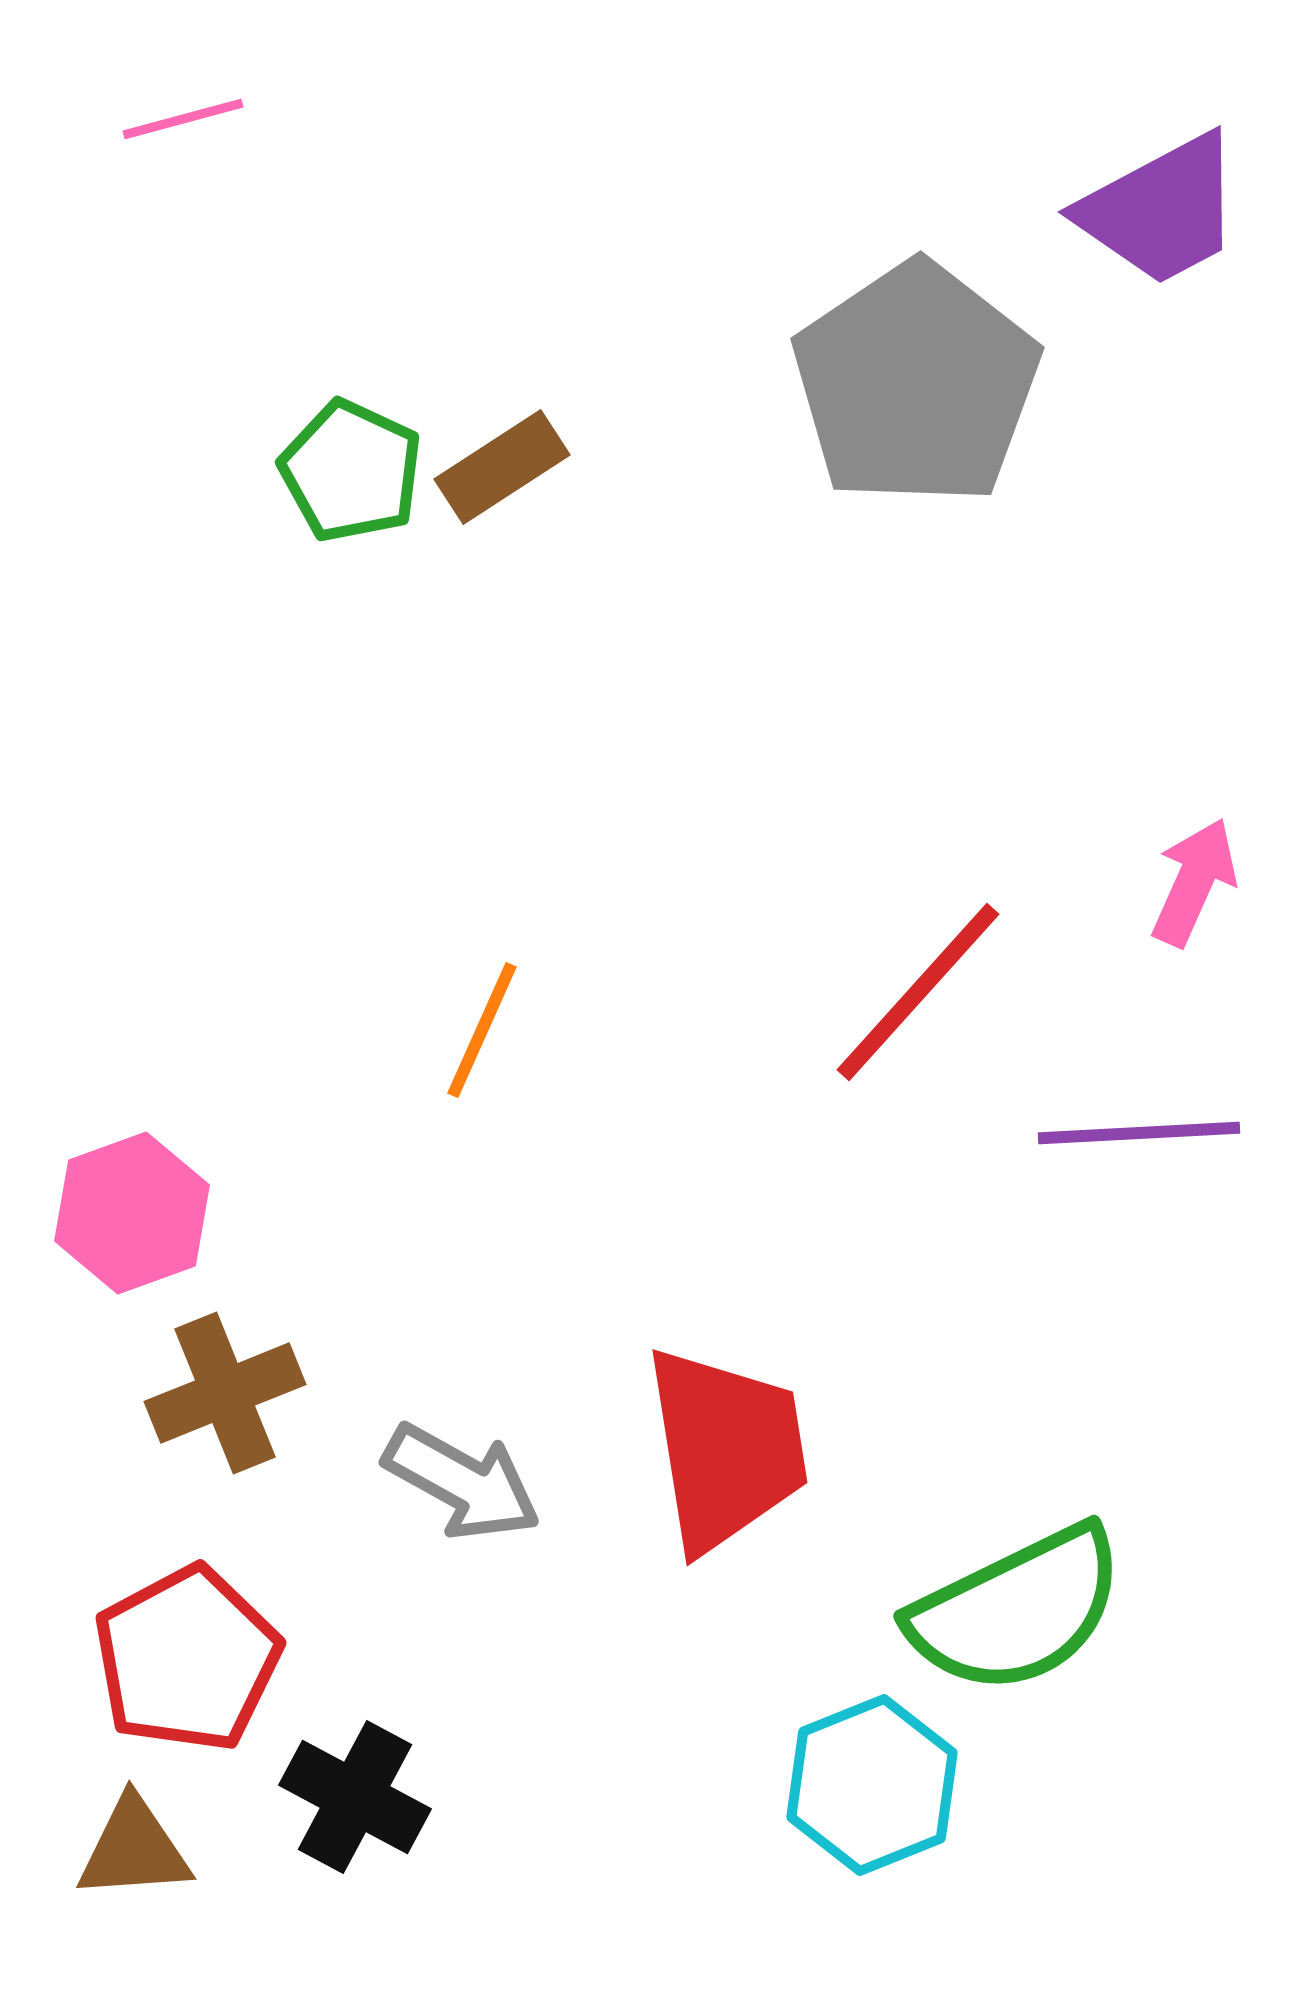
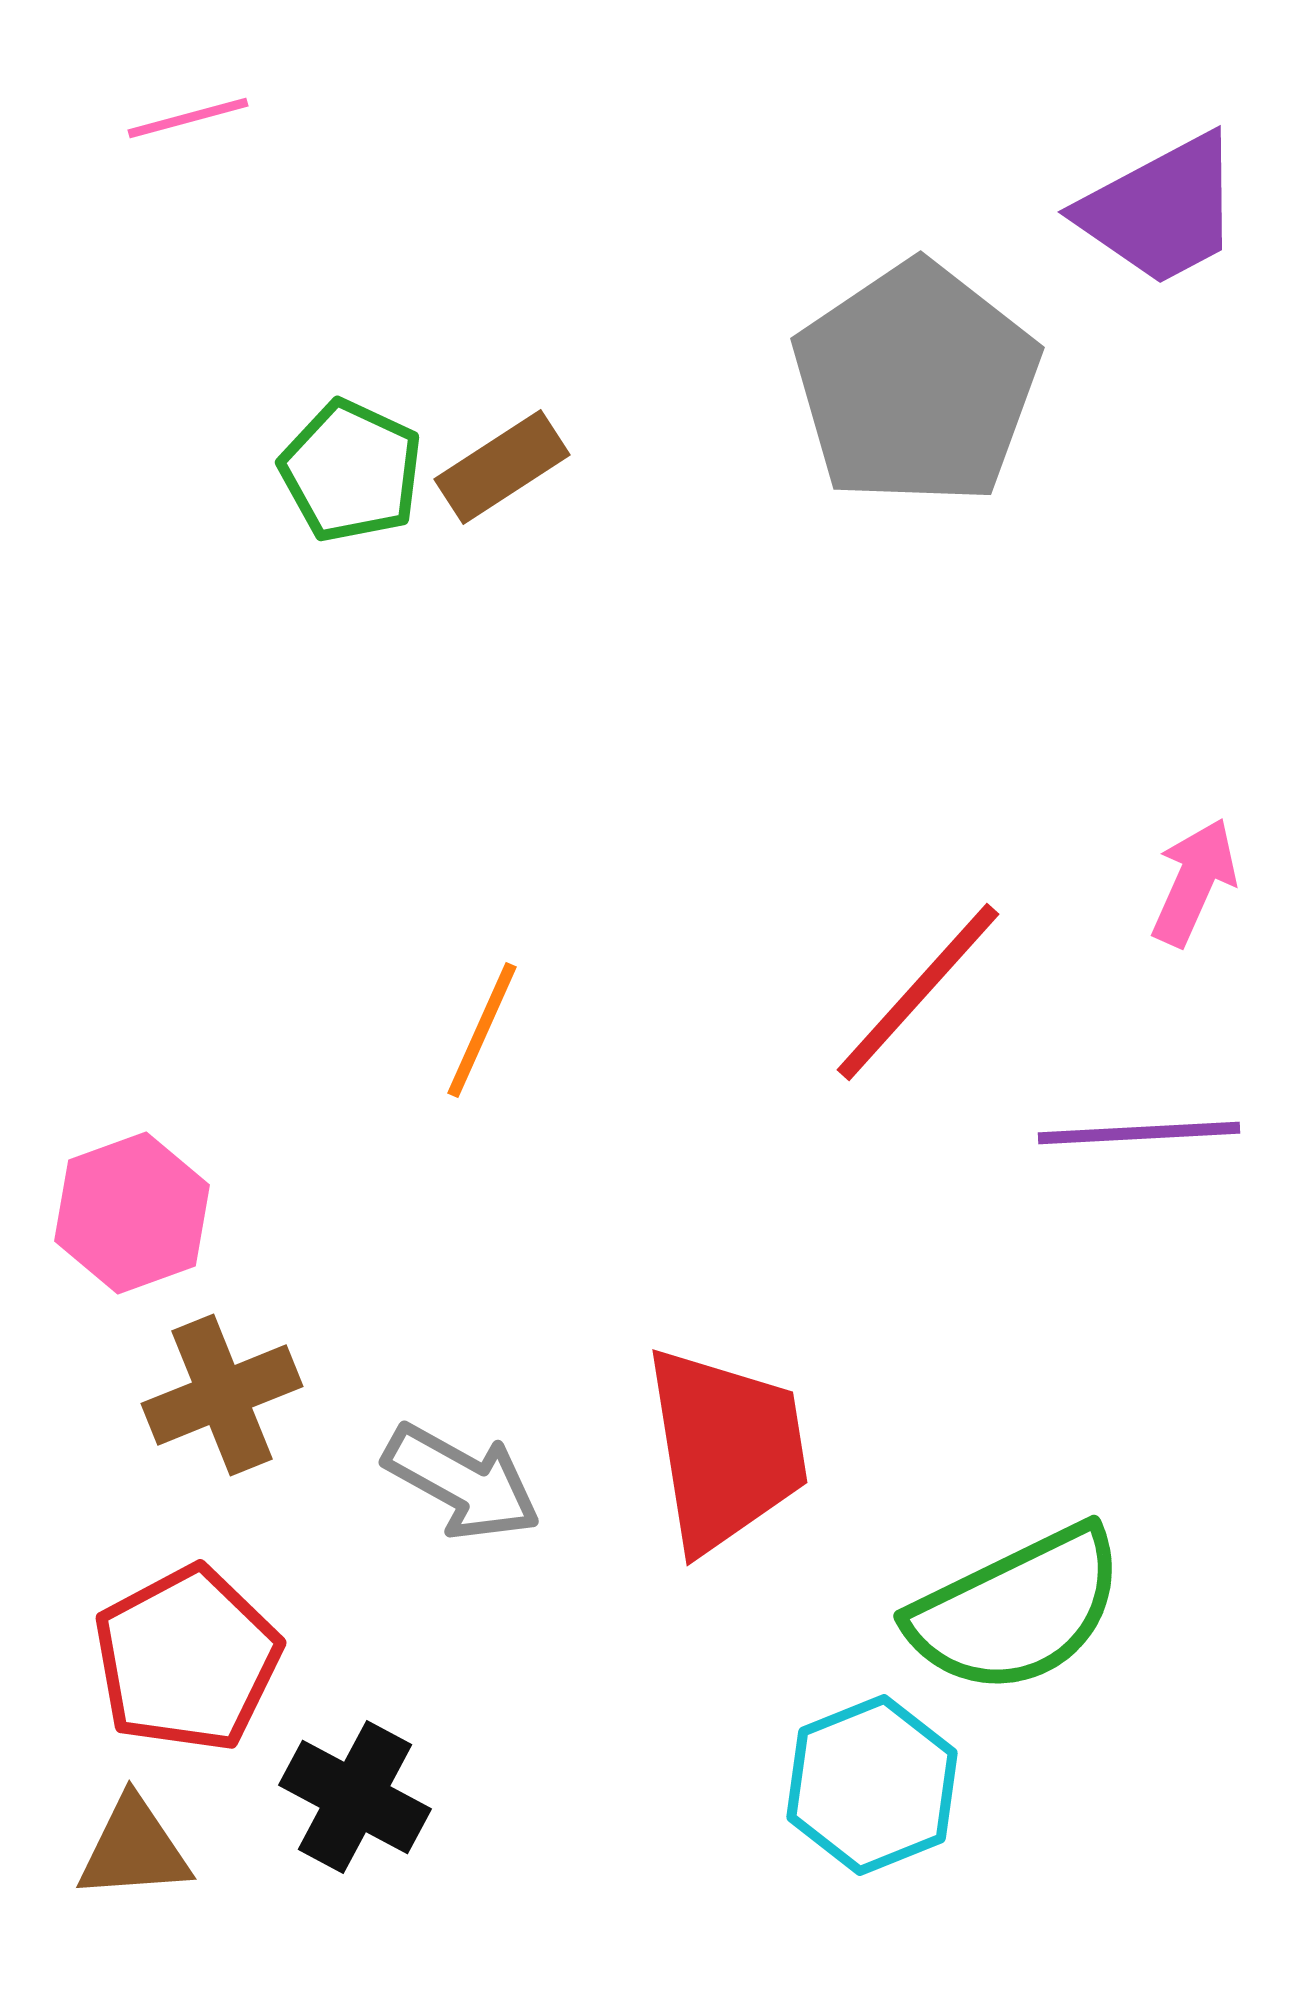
pink line: moved 5 px right, 1 px up
brown cross: moved 3 px left, 2 px down
